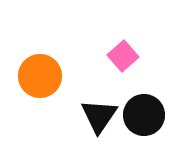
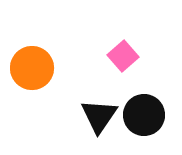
orange circle: moved 8 px left, 8 px up
